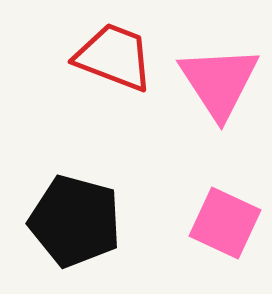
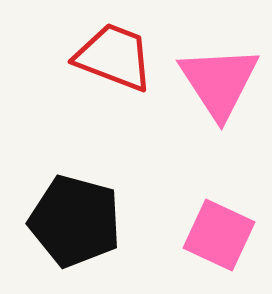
pink square: moved 6 px left, 12 px down
